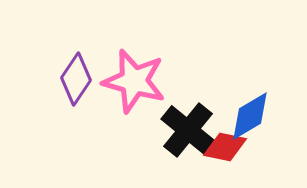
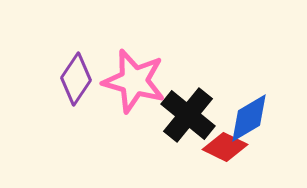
blue diamond: moved 1 px left, 2 px down
black cross: moved 15 px up
red diamond: rotated 15 degrees clockwise
